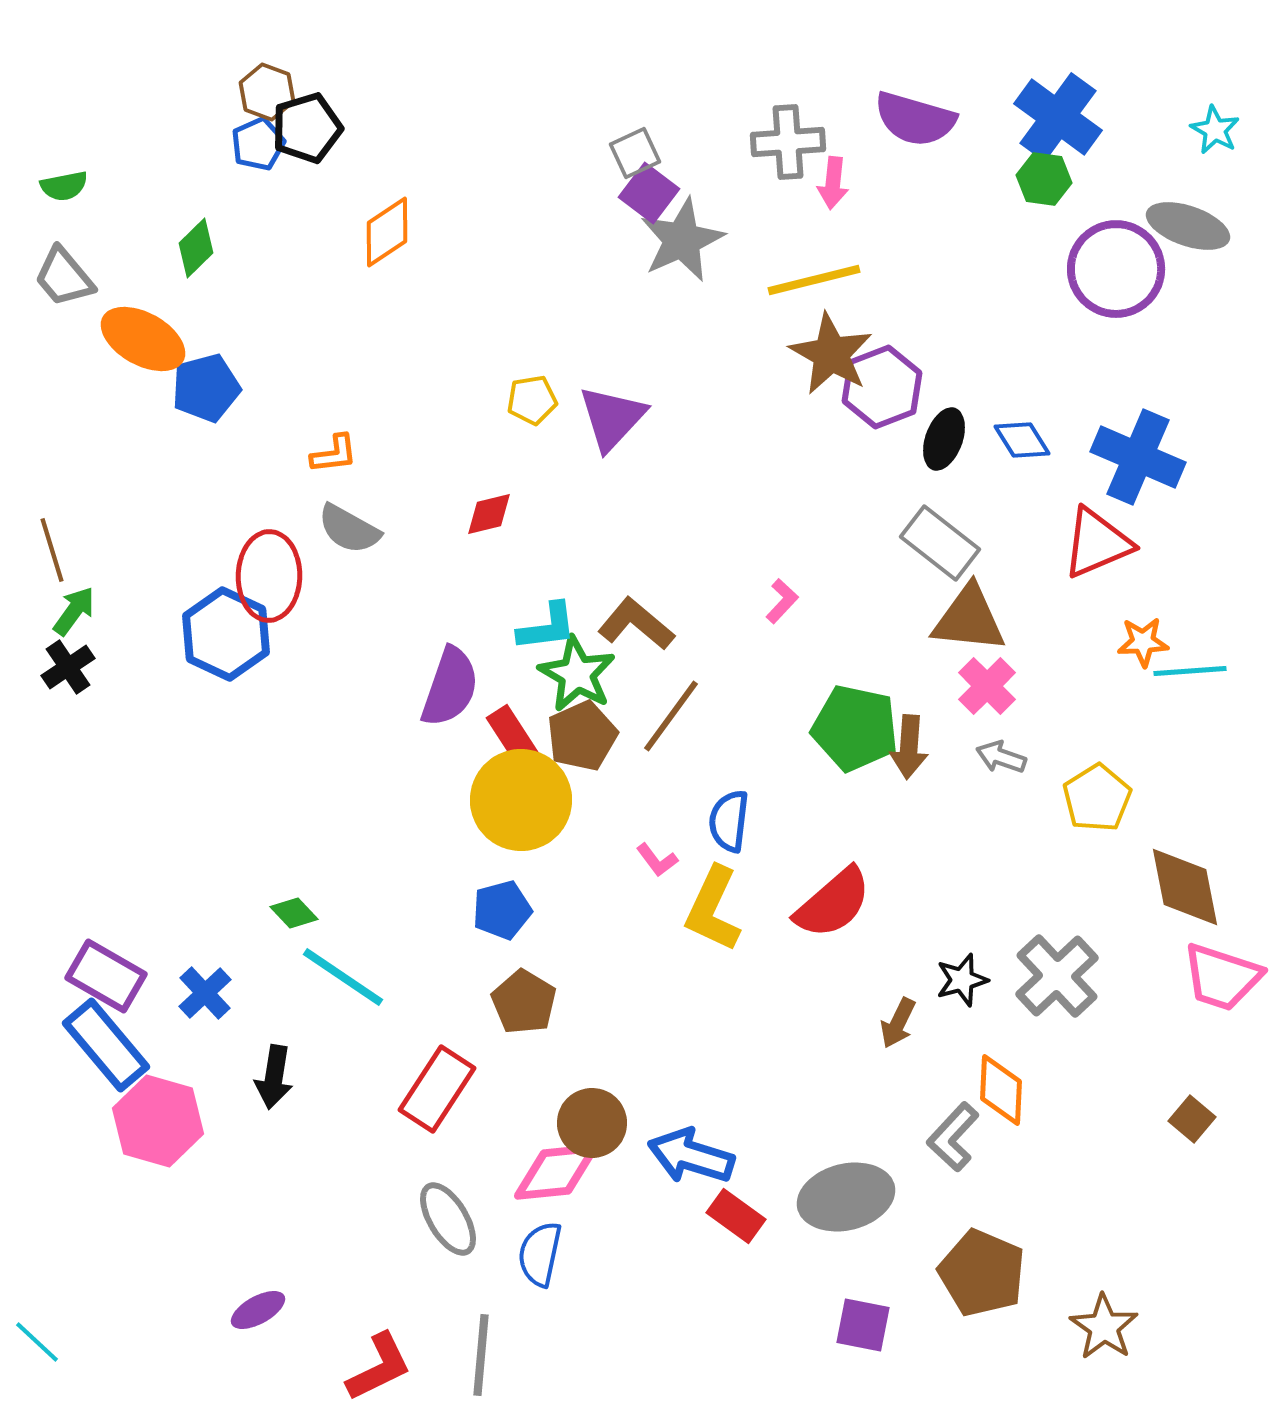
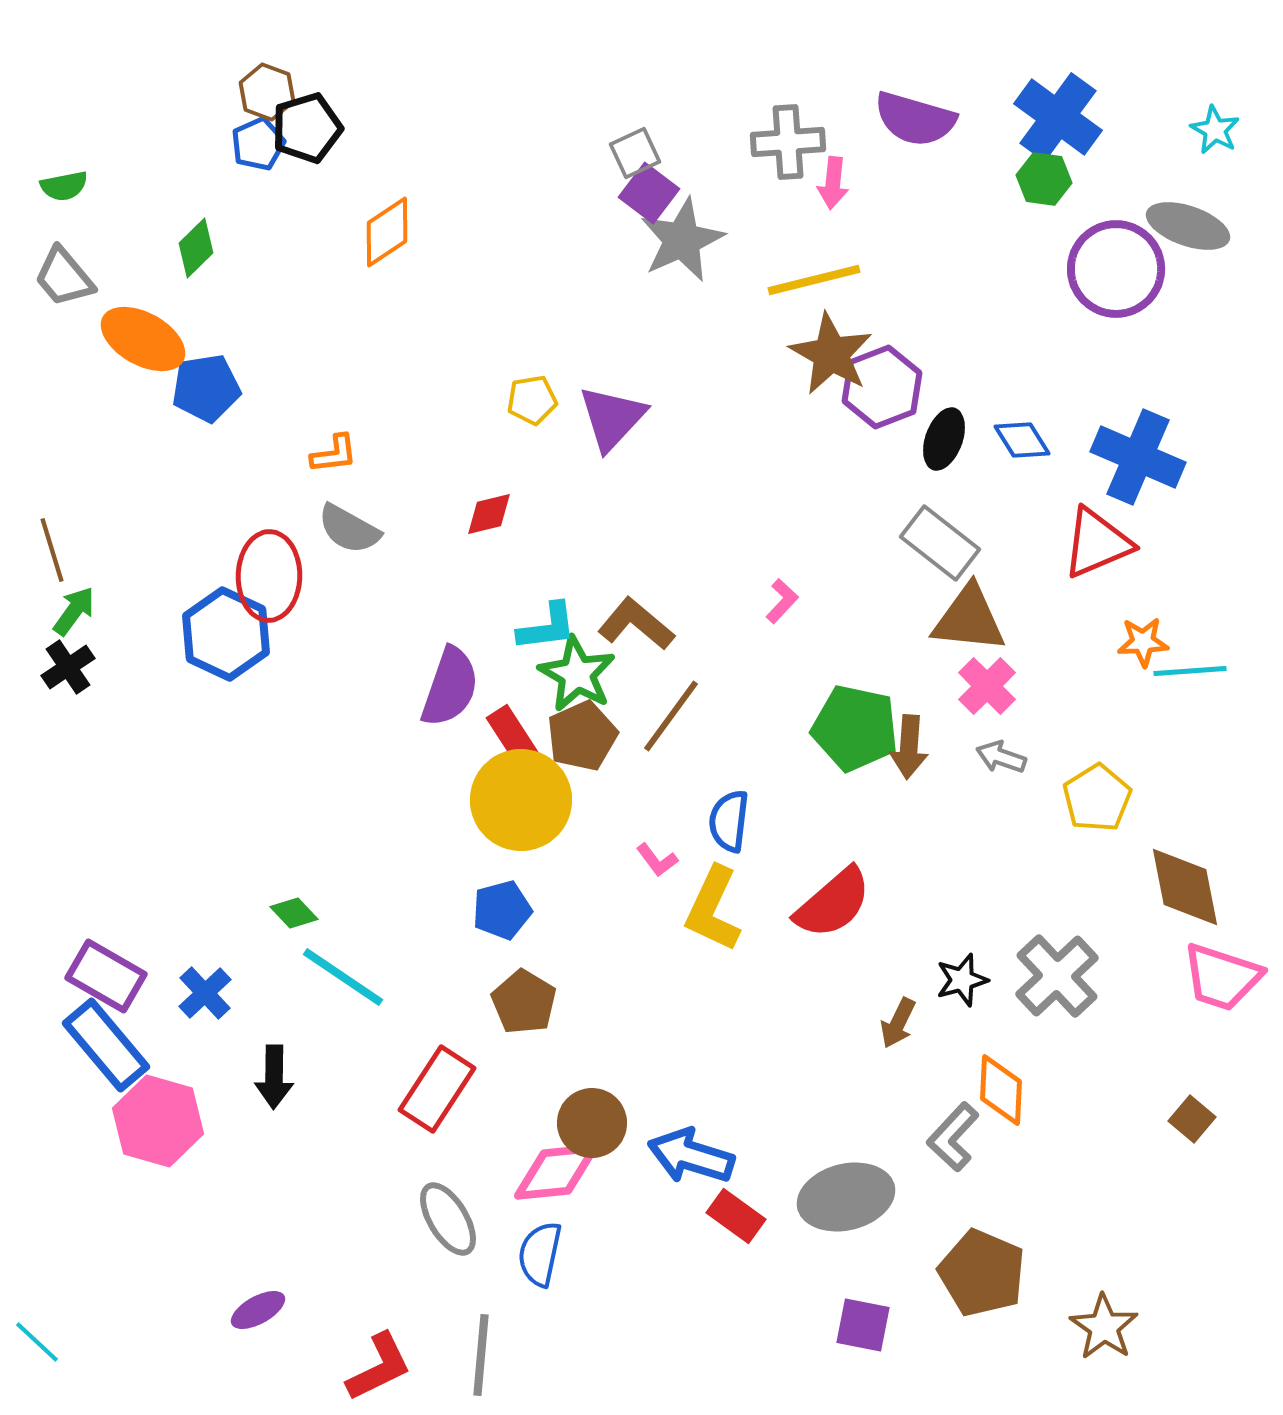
blue pentagon at (206, 388): rotated 6 degrees clockwise
black arrow at (274, 1077): rotated 8 degrees counterclockwise
